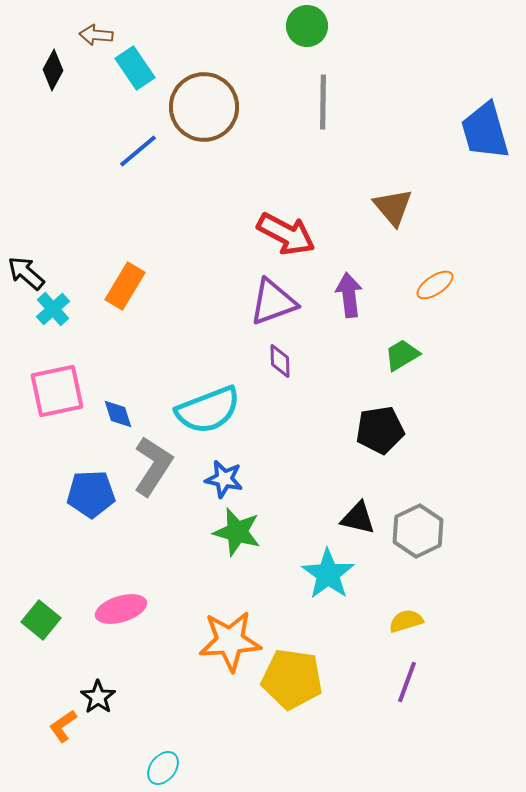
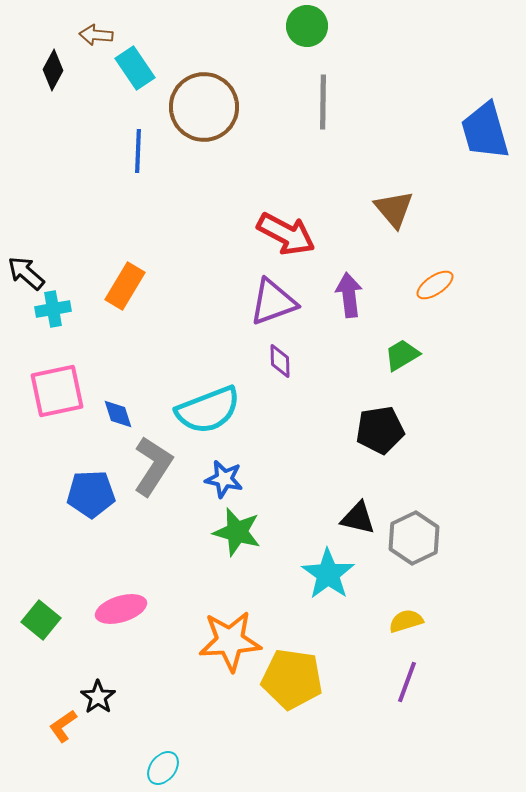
blue line: rotated 48 degrees counterclockwise
brown triangle: moved 1 px right, 2 px down
cyan cross: rotated 32 degrees clockwise
gray hexagon: moved 4 px left, 7 px down
